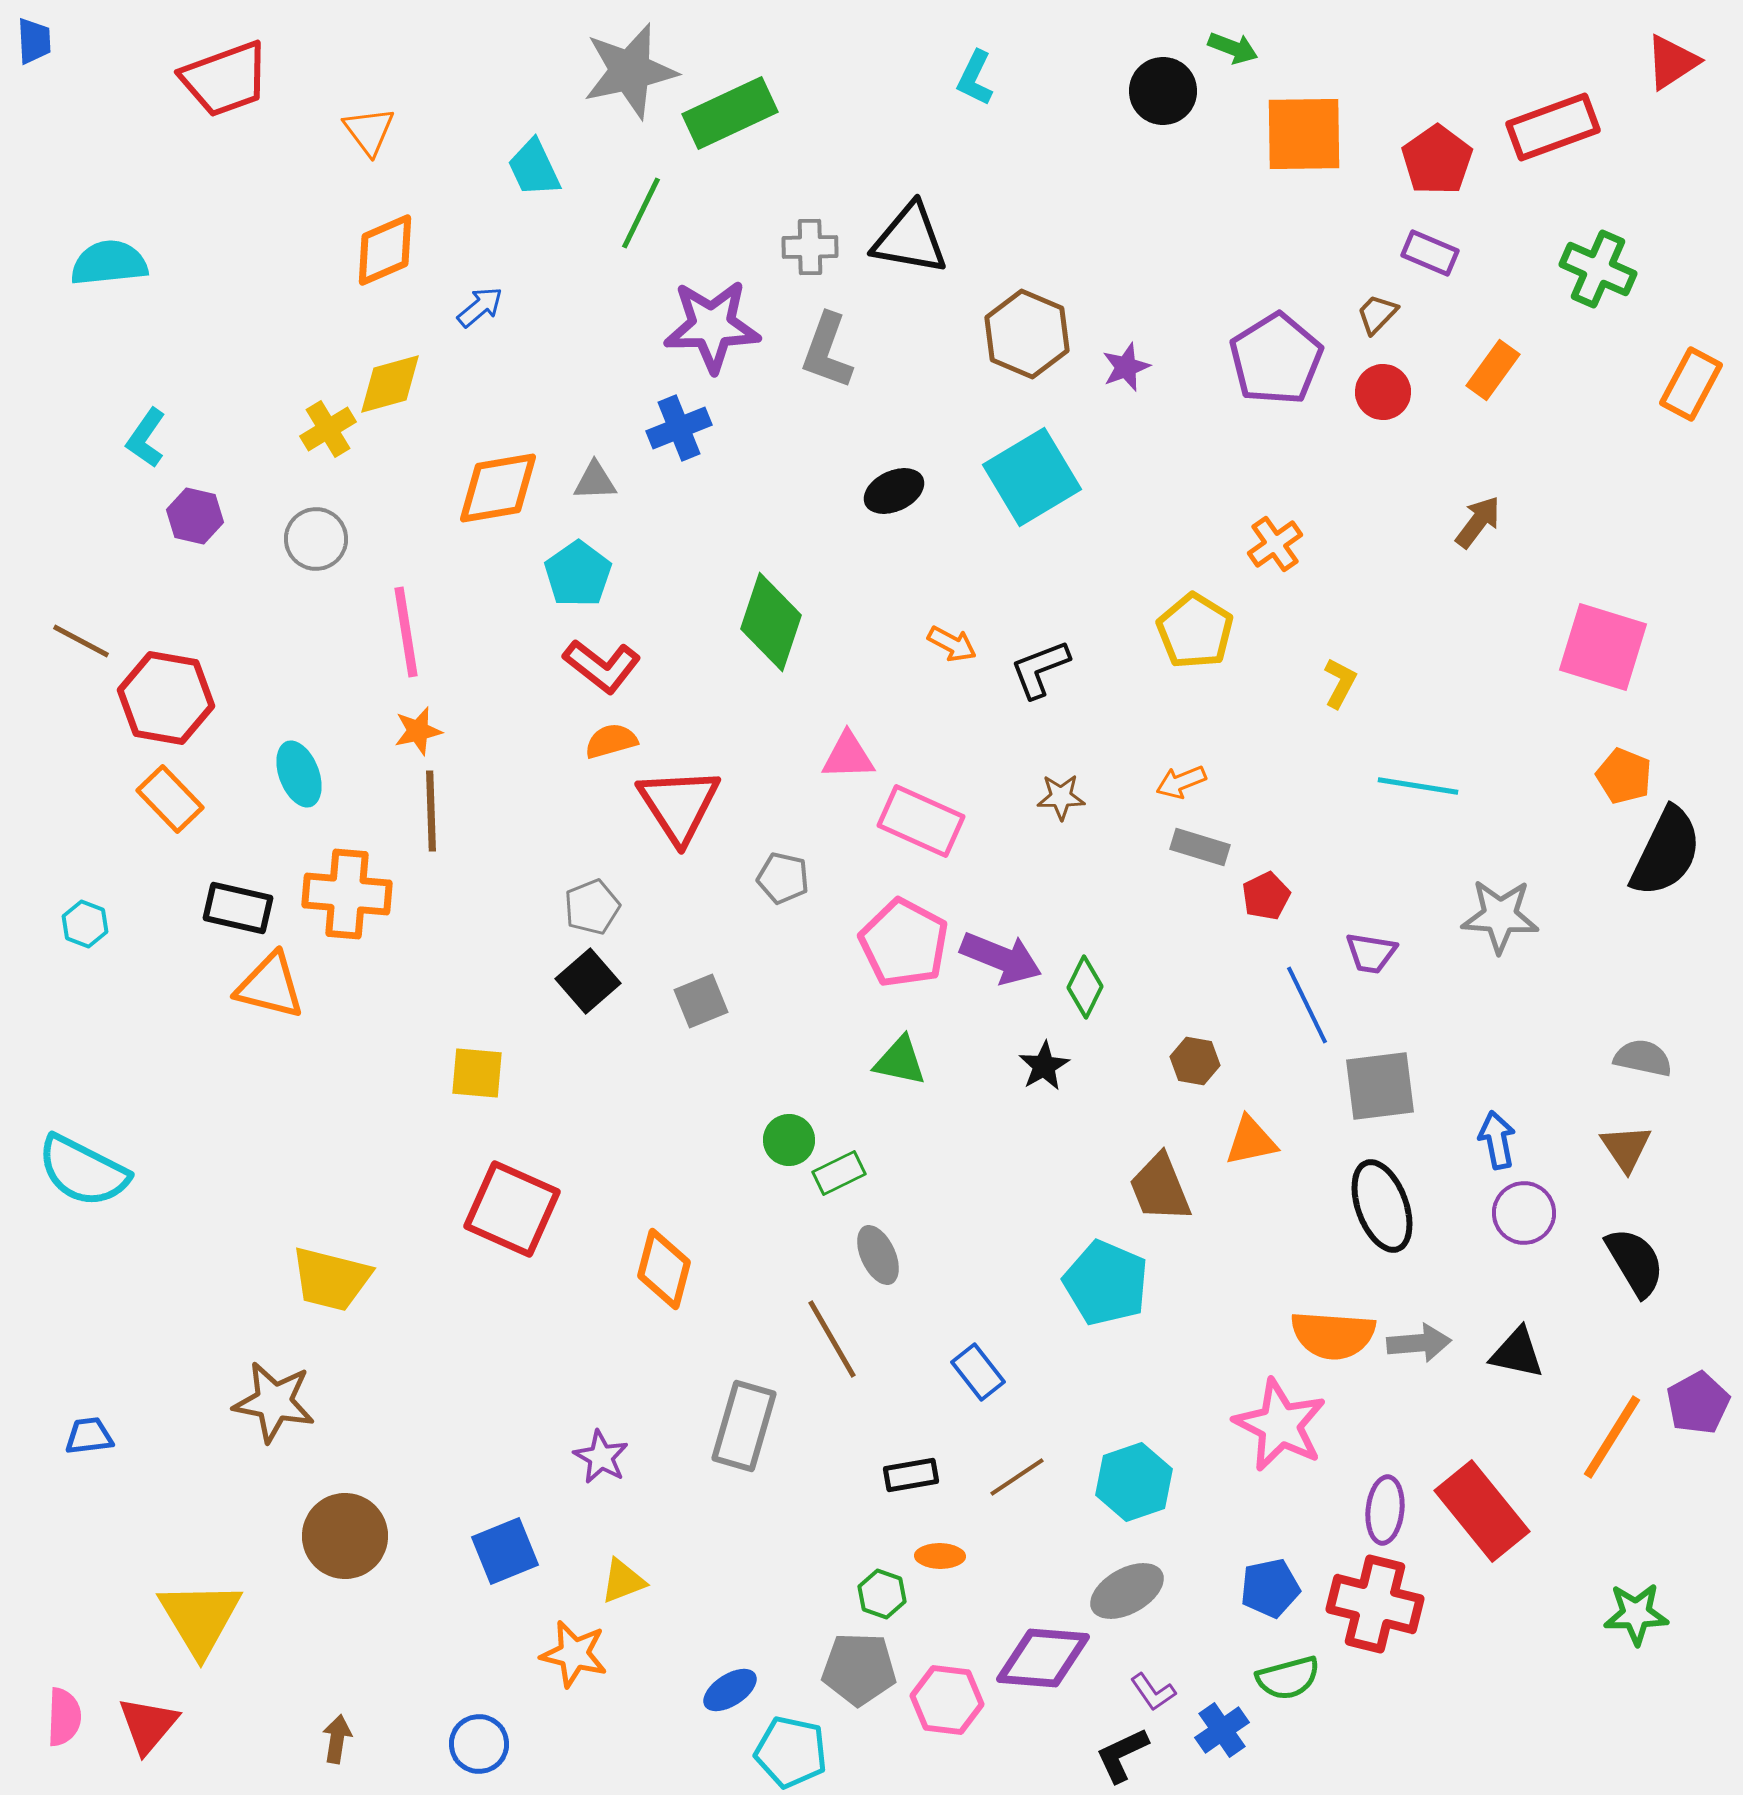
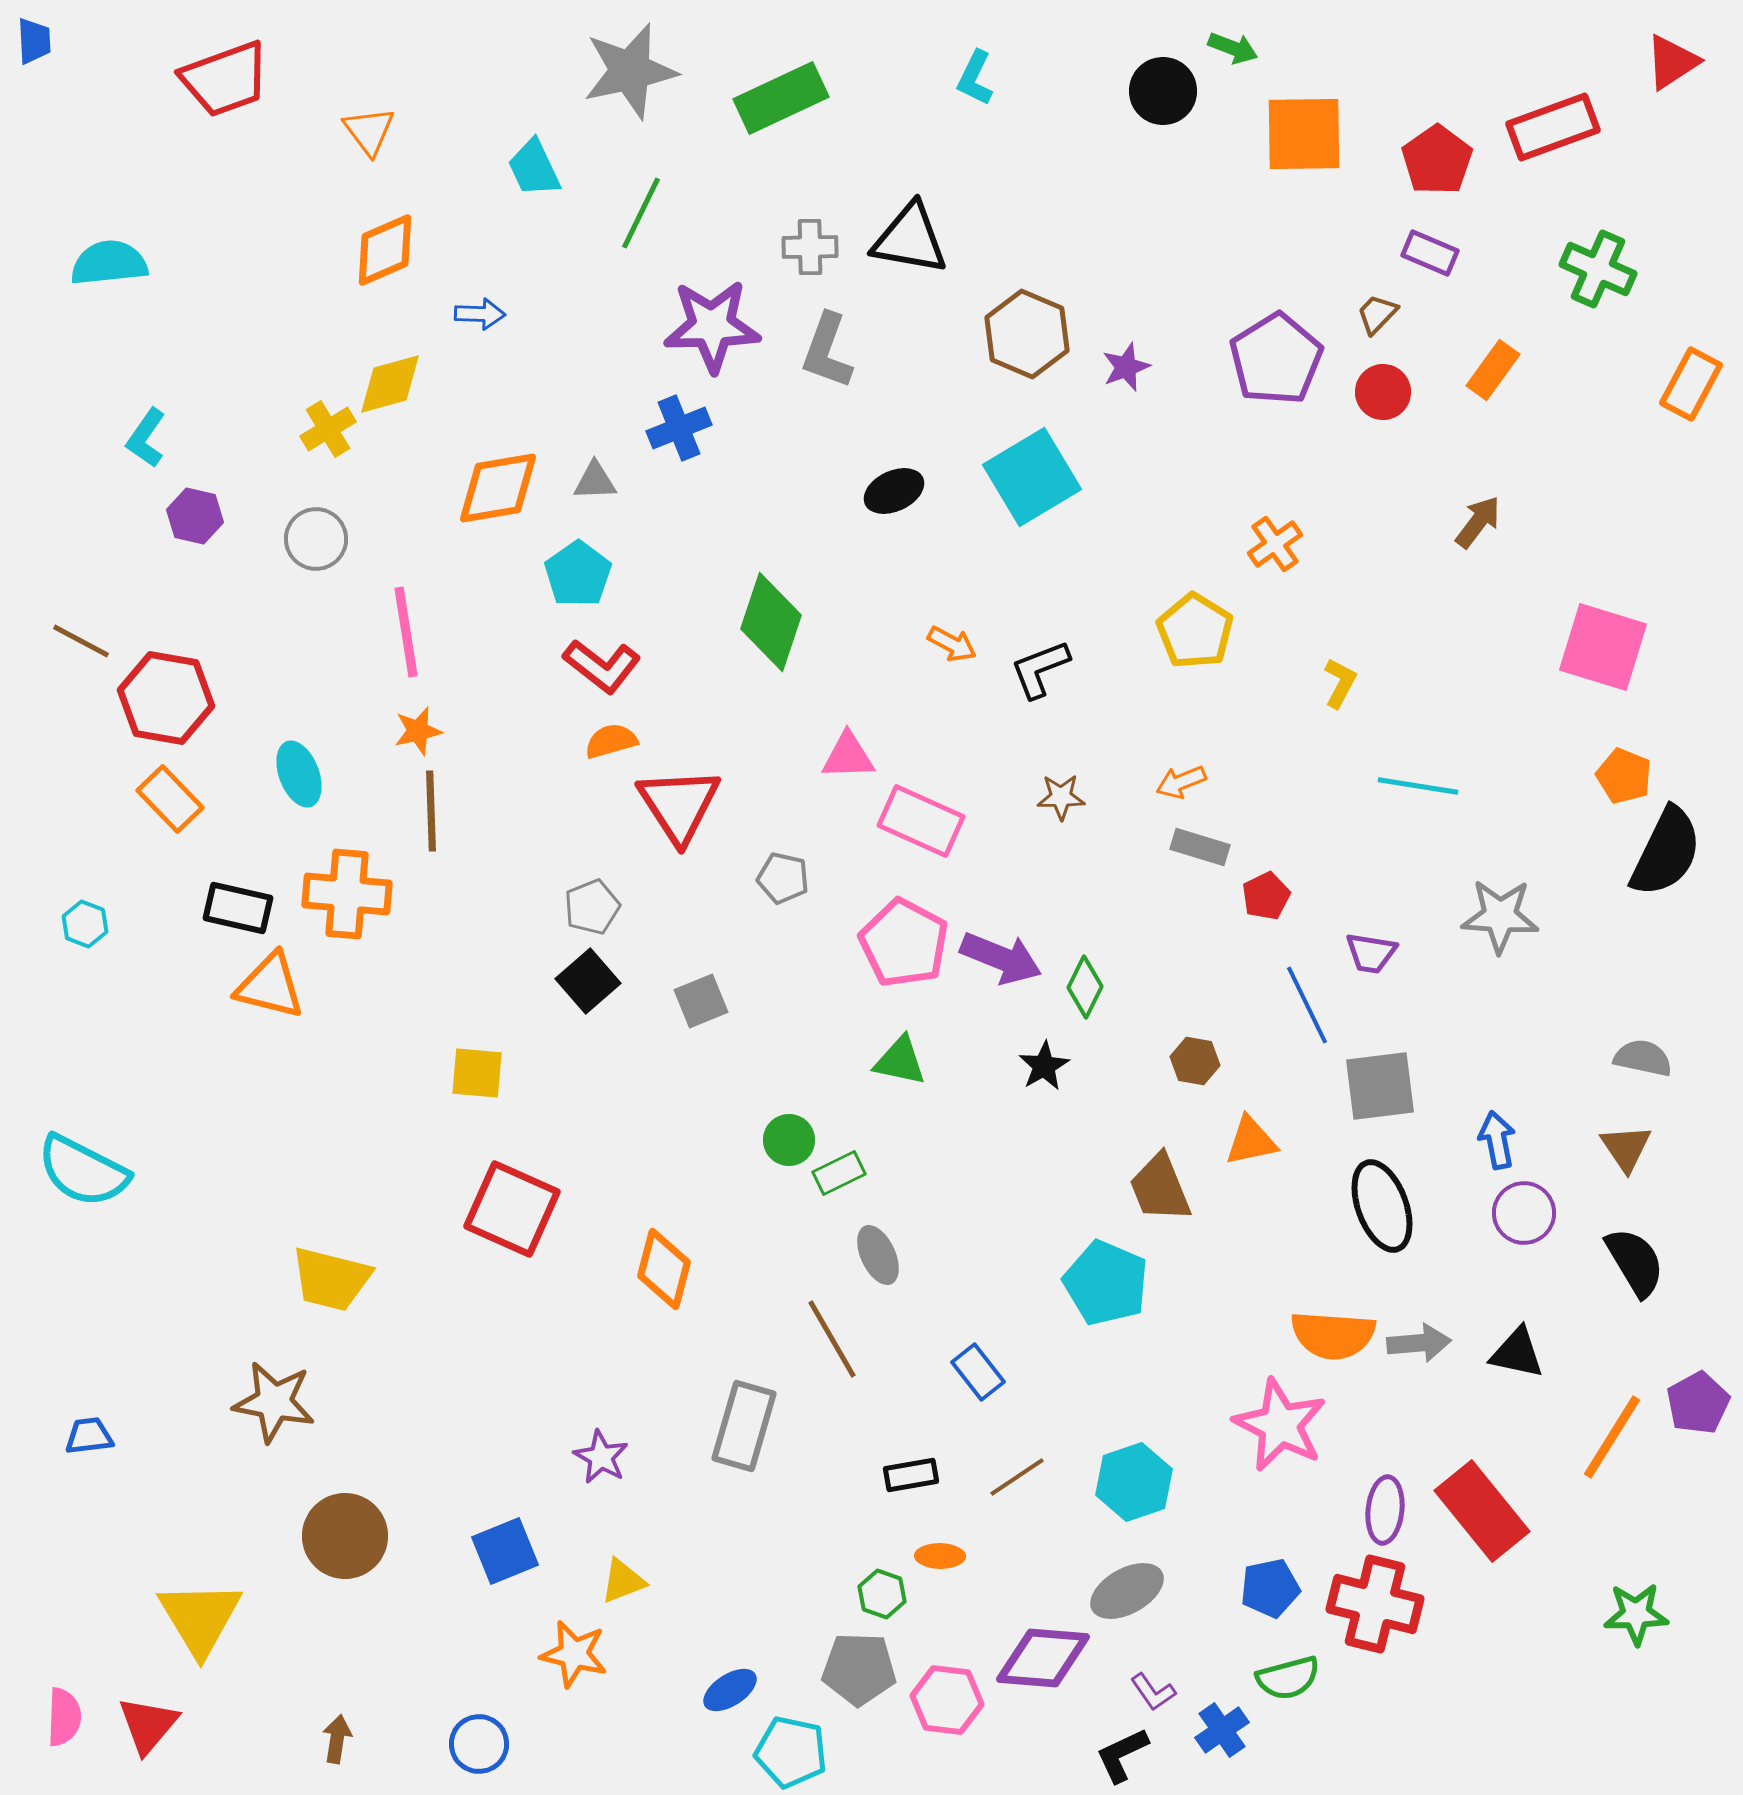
green rectangle at (730, 113): moved 51 px right, 15 px up
blue arrow at (480, 307): moved 7 px down; rotated 42 degrees clockwise
